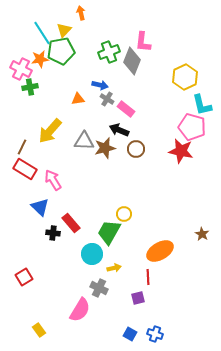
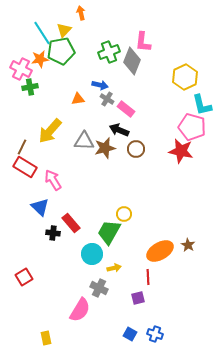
red rectangle at (25, 169): moved 2 px up
brown star at (202, 234): moved 14 px left, 11 px down
yellow rectangle at (39, 330): moved 7 px right, 8 px down; rotated 24 degrees clockwise
